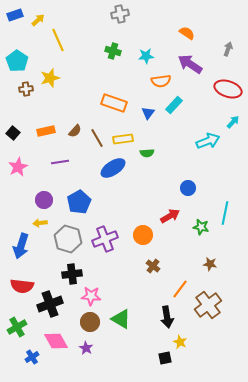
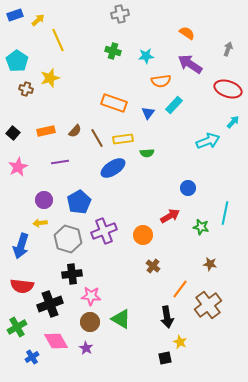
brown cross at (26, 89): rotated 24 degrees clockwise
purple cross at (105, 239): moved 1 px left, 8 px up
